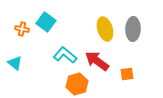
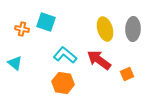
cyan square: rotated 18 degrees counterclockwise
red arrow: moved 2 px right, 1 px up
orange square: rotated 16 degrees counterclockwise
orange hexagon: moved 14 px left, 1 px up; rotated 25 degrees clockwise
